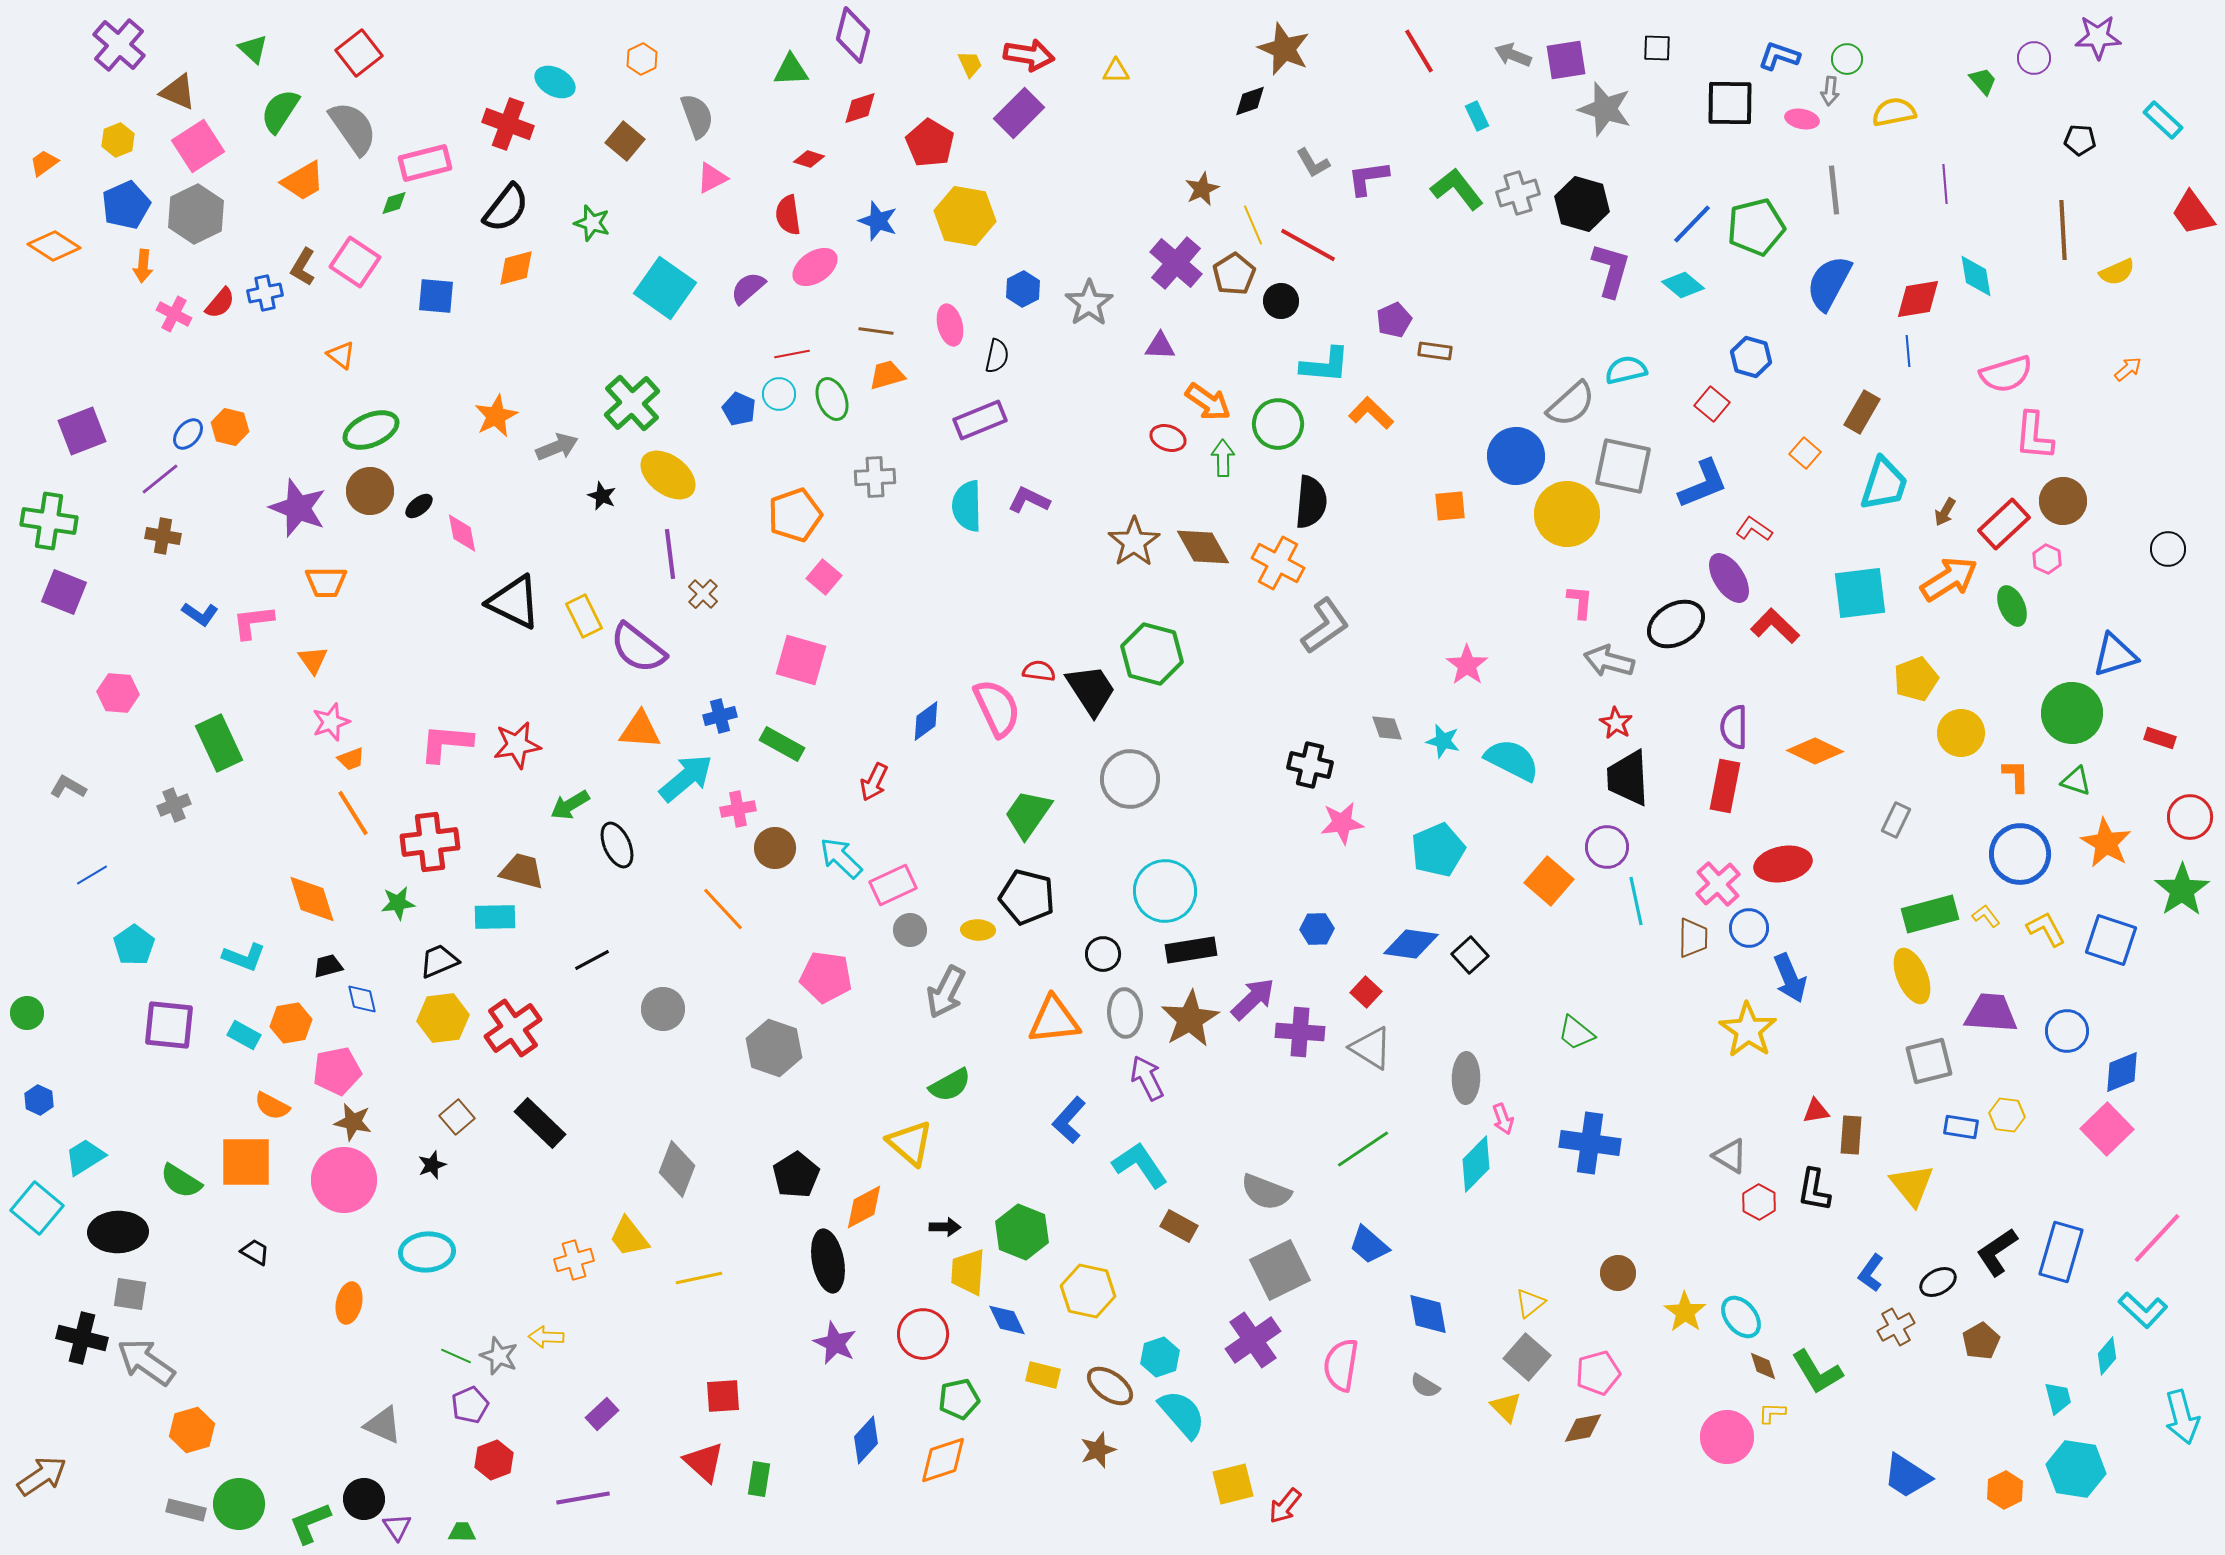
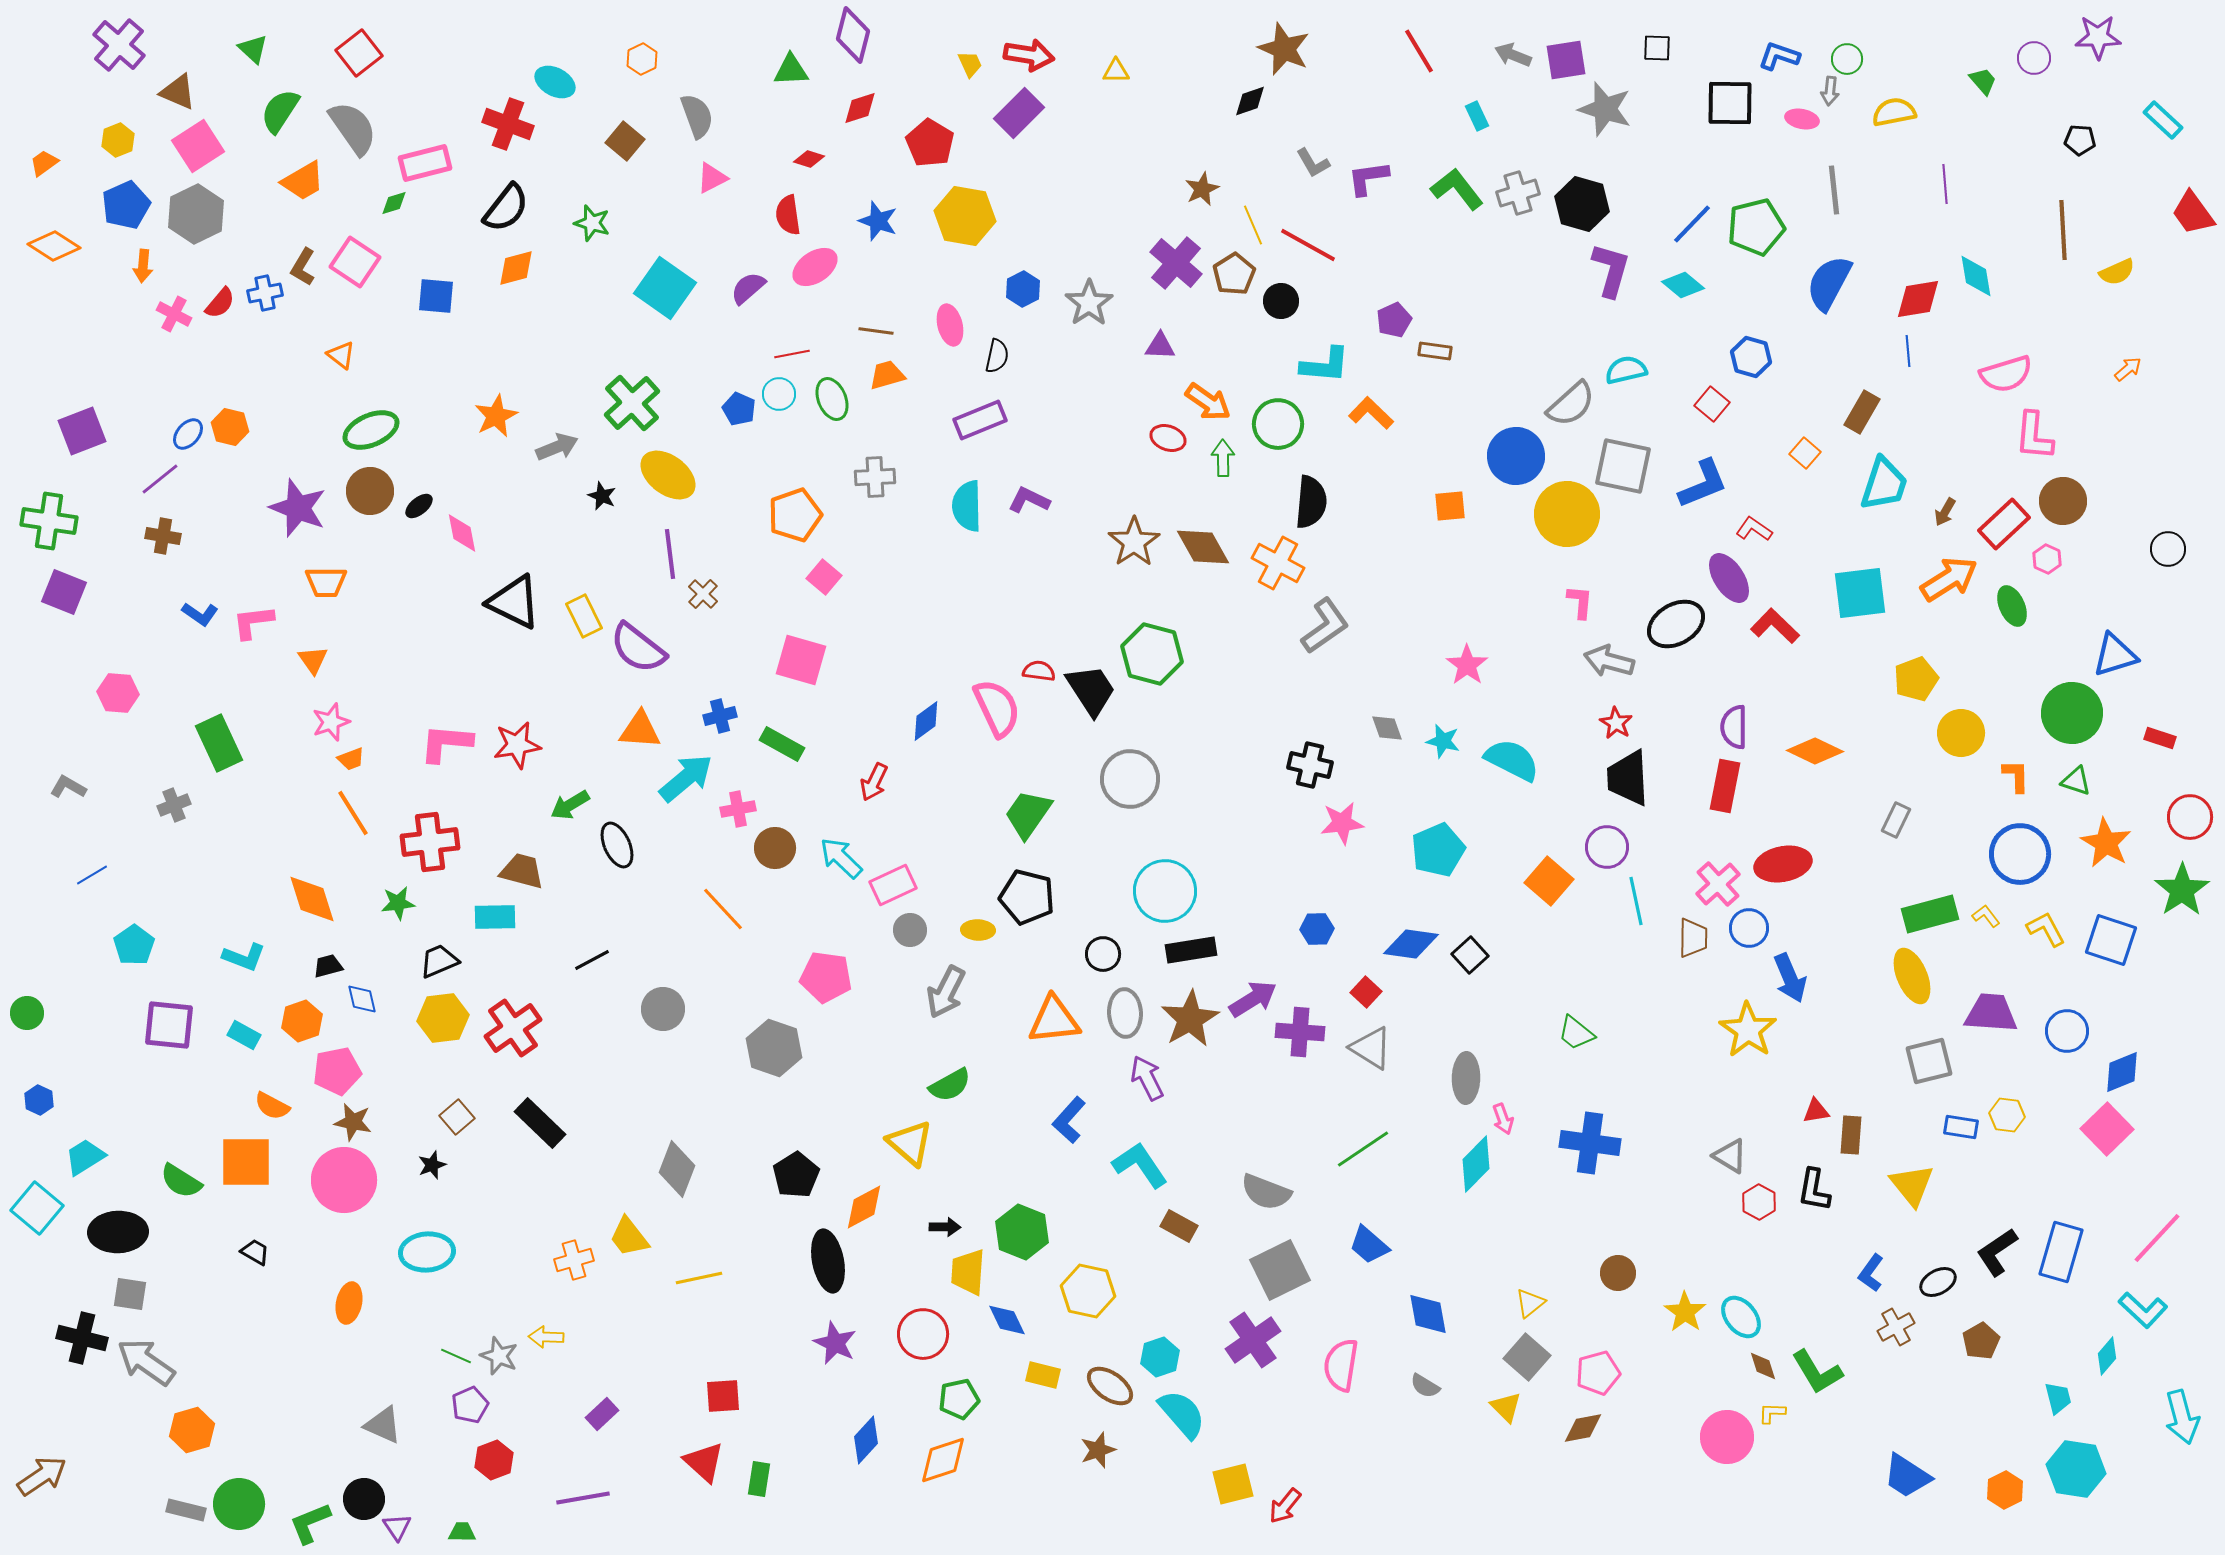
purple arrow at (1253, 999): rotated 12 degrees clockwise
orange hexagon at (291, 1023): moved 11 px right, 2 px up; rotated 9 degrees counterclockwise
